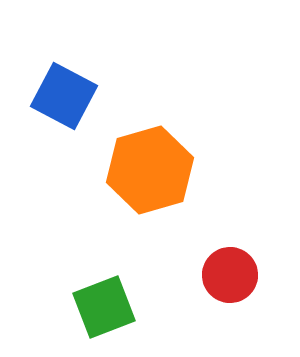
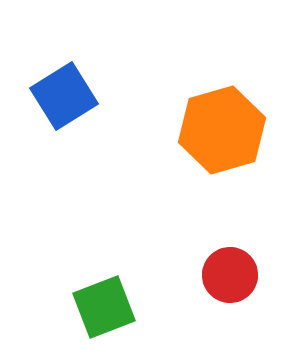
blue square: rotated 30 degrees clockwise
orange hexagon: moved 72 px right, 40 px up
